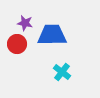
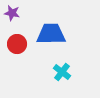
purple star: moved 13 px left, 10 px up
blue trapezoid: moved 1 px left, 1 px up
